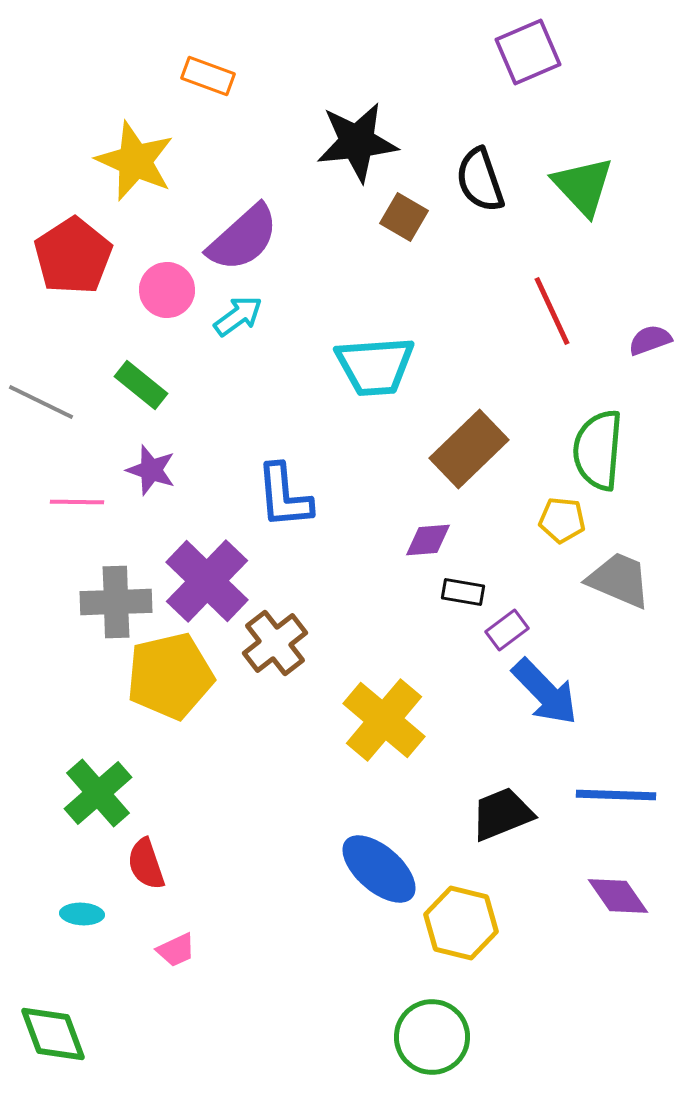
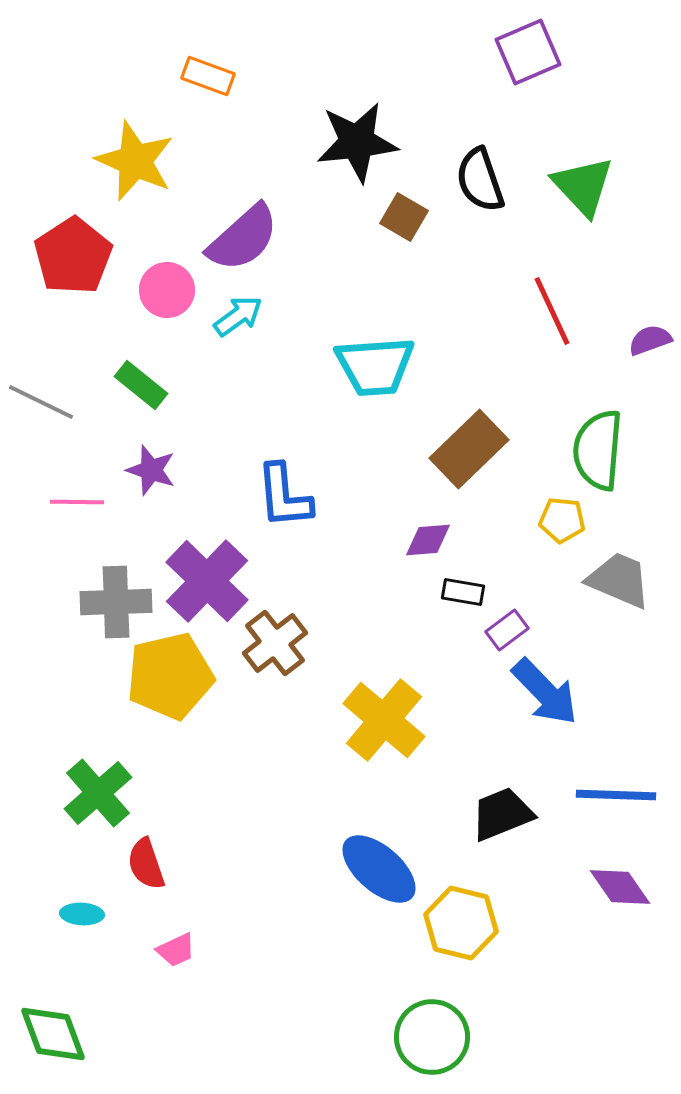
purple diamond at (618, 896): moved 2 px right, 9 px up
